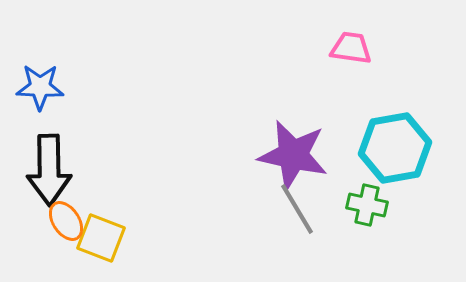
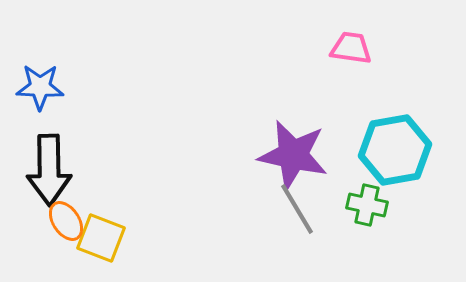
cyan hexagon: moved 2 px down
